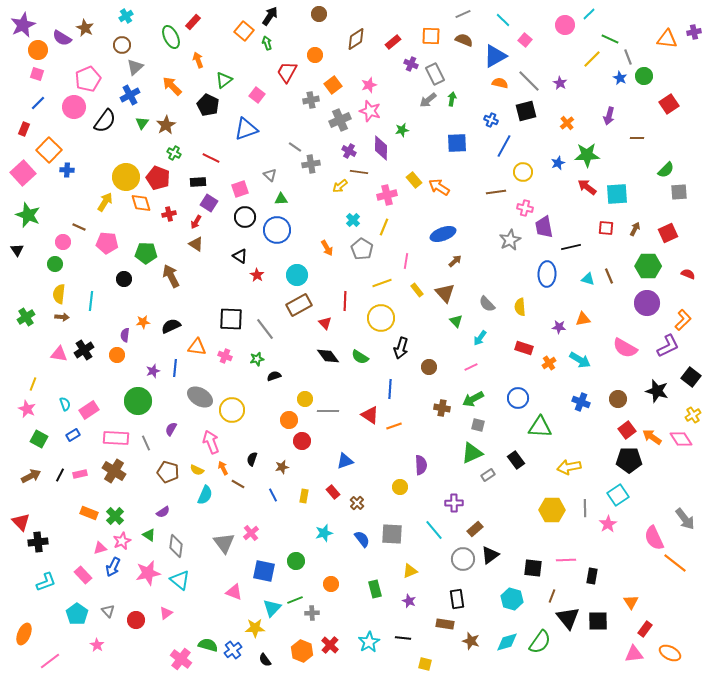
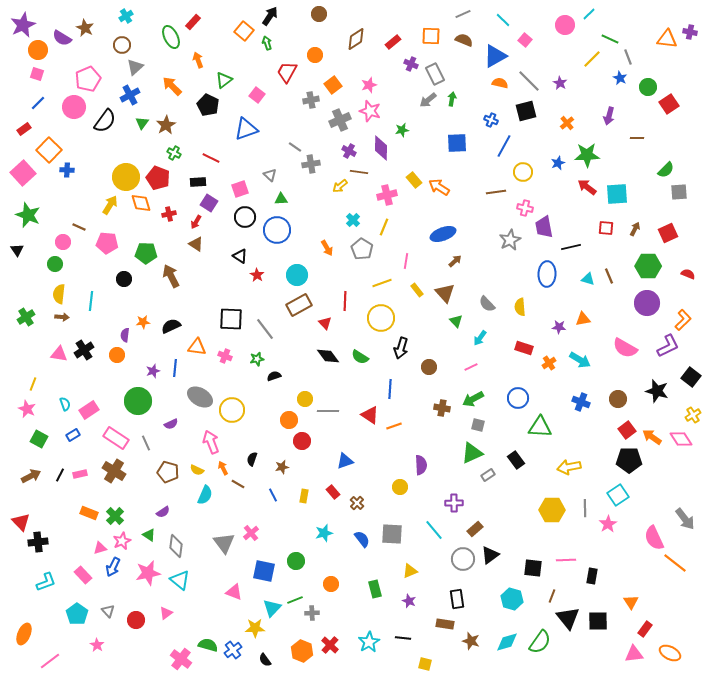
purple cross at (694, 32): moved 4 px left; rotated 24 degrees clockwise
green circle at (644, 76): moved 4 px right, 11 px down
red rectangle at (24, 129): rotated 32 degrees clockwise
yellow arrow at (105, 202): moved 5 px right, 3 px down
purple semicircle at (171, 429): moved 5 px up; rotated 144 degrees counterclockwise
pink rectangle at (116, 438): rotated 30 degrees clockwise
